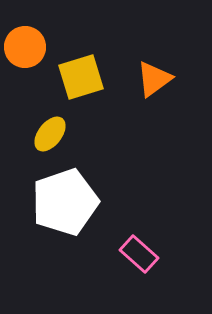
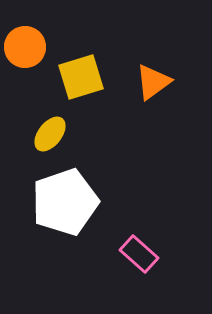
orange triangle: moved 1 px left, 3 px down
